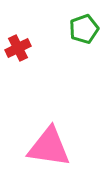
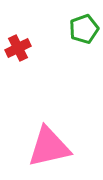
pink triangle: rotated 21 degrees counterclockwise
